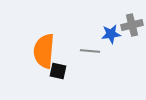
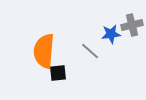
gray line: rotated 36 degrees clockwise
black square: moved 2 px down; rotated 18 degrees counterclockwise
